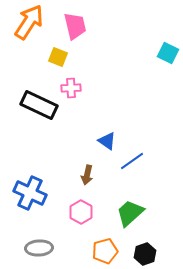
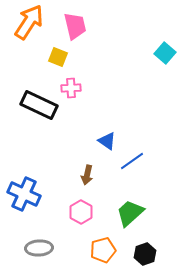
cyan square: moved 3 px left; rotated 15 degrees clockwise
blue cross: moved 6 px left, 1 px down
orange pentagon: moved 2 px left, 1 px up
